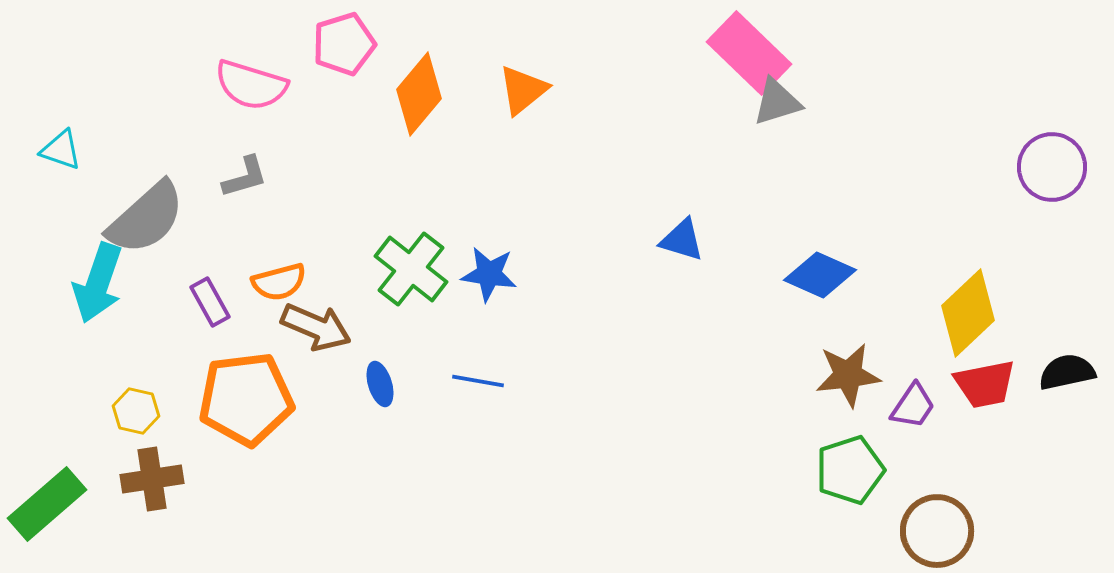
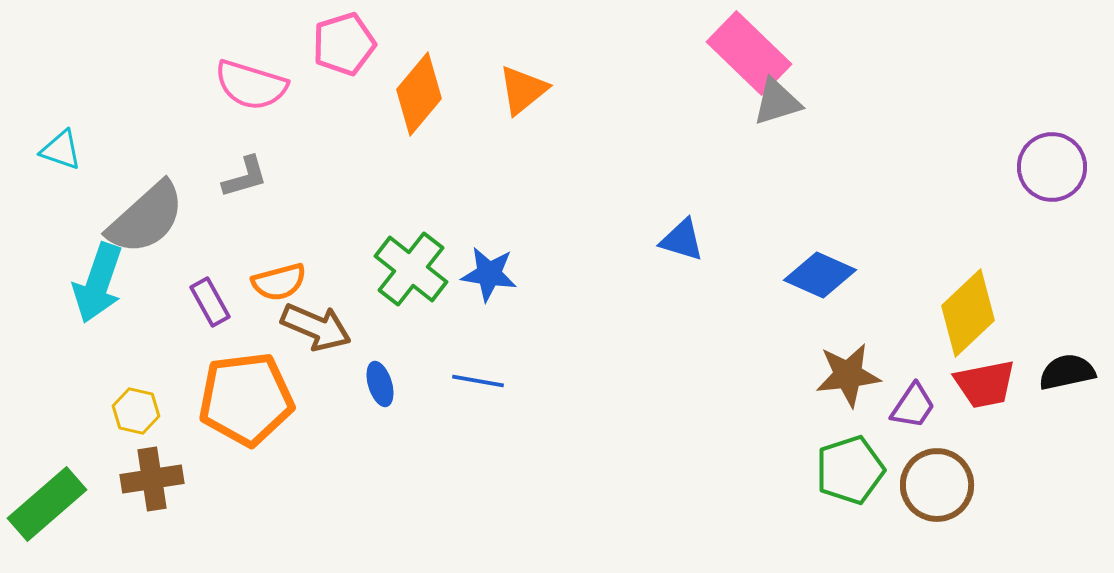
brown circle: moved 46 px up
